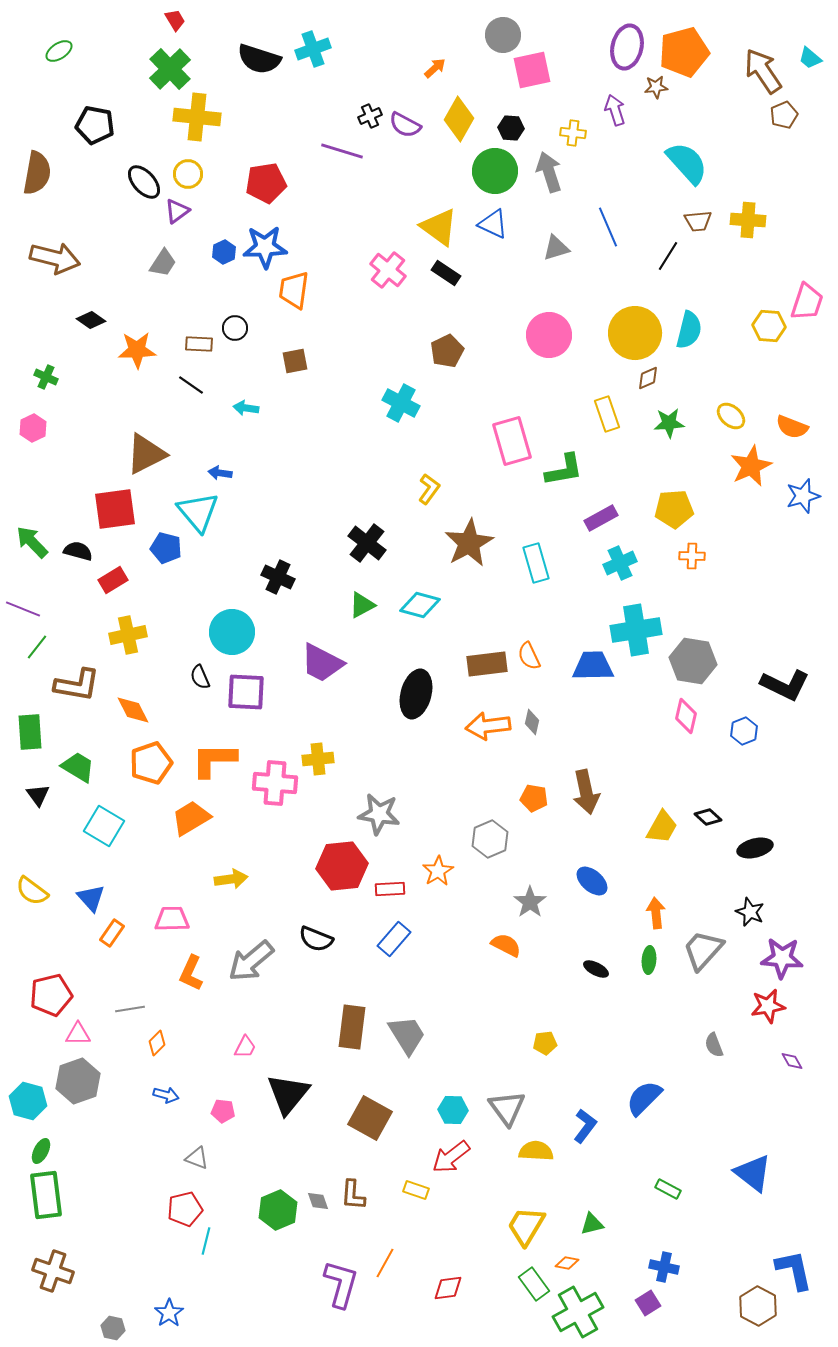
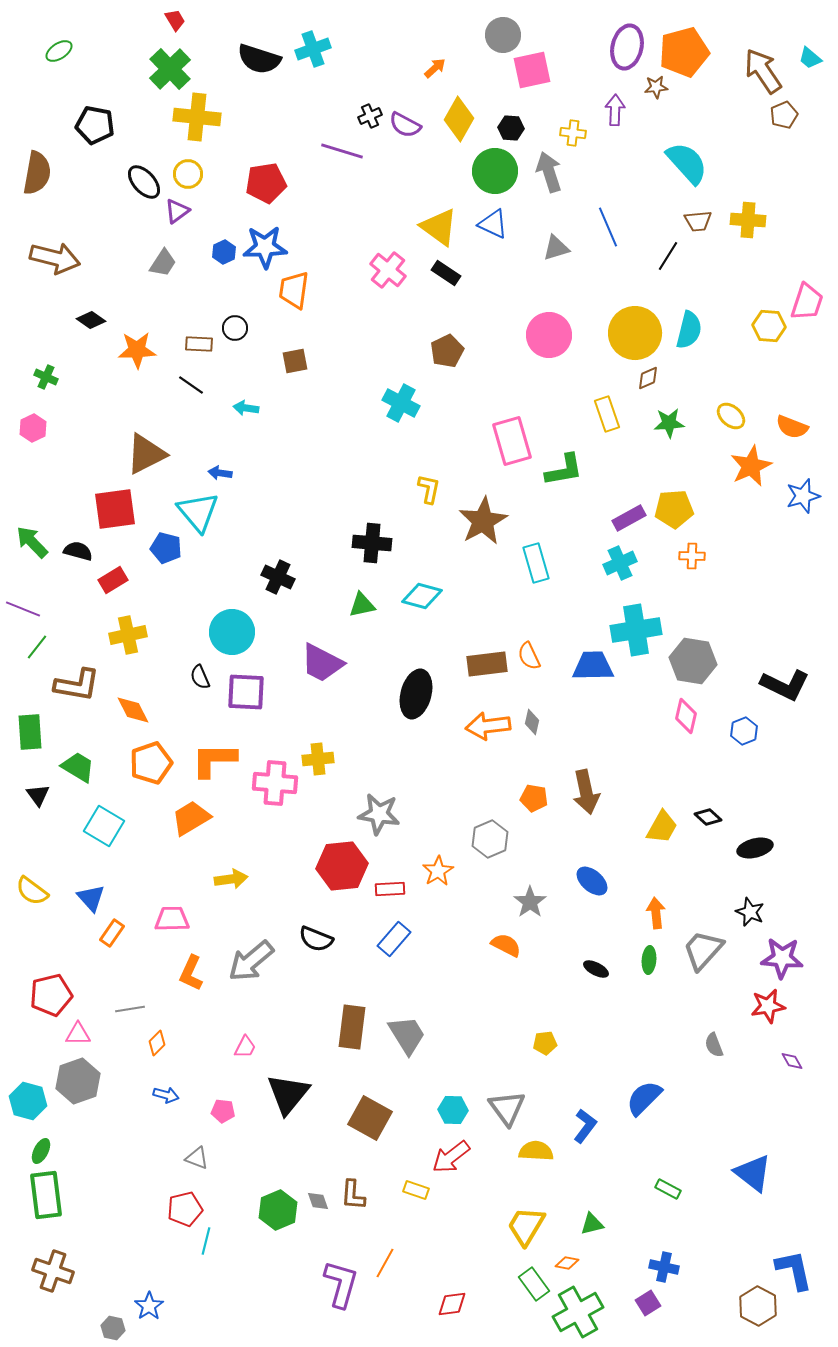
purple arrow at (615, 110): rotated 20 degrees clockwise
yellow L-shape at (429, 489): rotated 24 degrees counterclockwise
purple rectangle at (601, 518): moved 28 px right
black cross at (367, 543): moved 5 px right; rotated 33 degrees counterclockwise
brown star at (469, 543): moved 14 px right, 22 px up
green triangle at (362, 605): rotated 16 degrees clockwise
cyan diamond at (420, 605): moved 2 px right, 9 px up
red diamond at (448, 1288): moved 4 px right, 16 px down
blue star at (169, 1313): moved 20 px left, 7 px up
